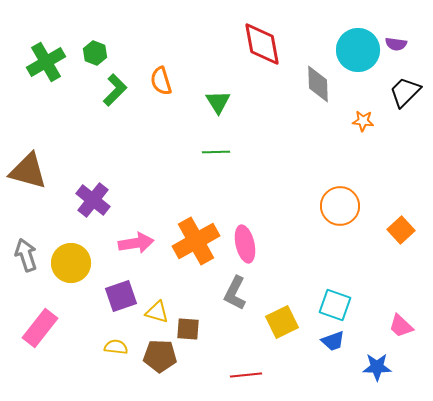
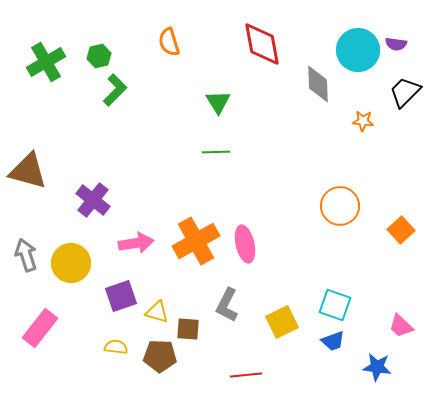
green hexagon: moved 4 px right, 3 px down; rotated 25 degrees clockwise
orange semicircle: moved 8 px right, 39 px up
gray L-shape: moved 8 px left, 12 px down
blue star: rotated 8 degrees clockwise
